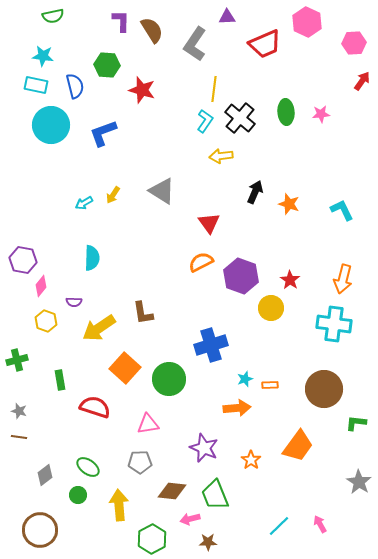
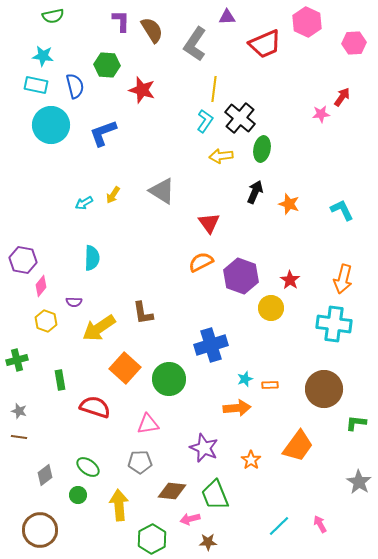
red arrow at (362, 81): moved 20 px left, 16 px down
green ellipse at (286, 112): moved 24 px left, 37 px down; rotated 15 degrees clockwise
